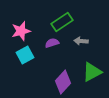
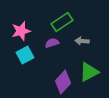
gray arrow: moved 1 px right
green triangle: moved 3 px left
